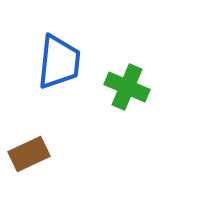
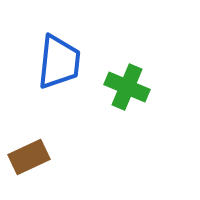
brown rectangle: moved 3 px down
